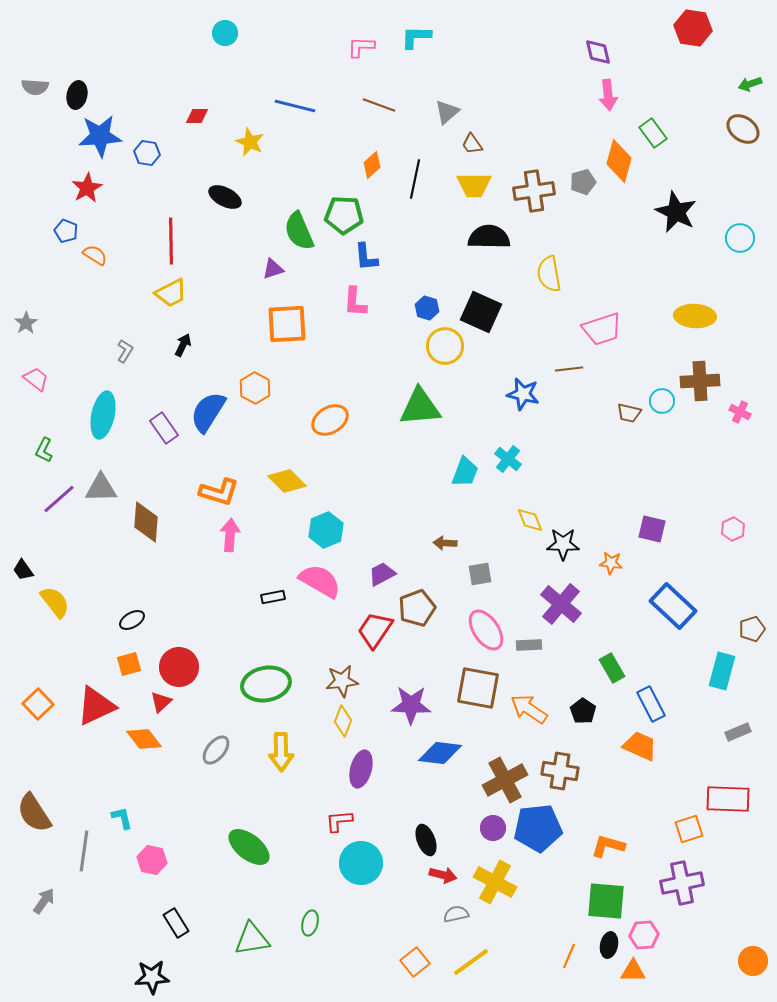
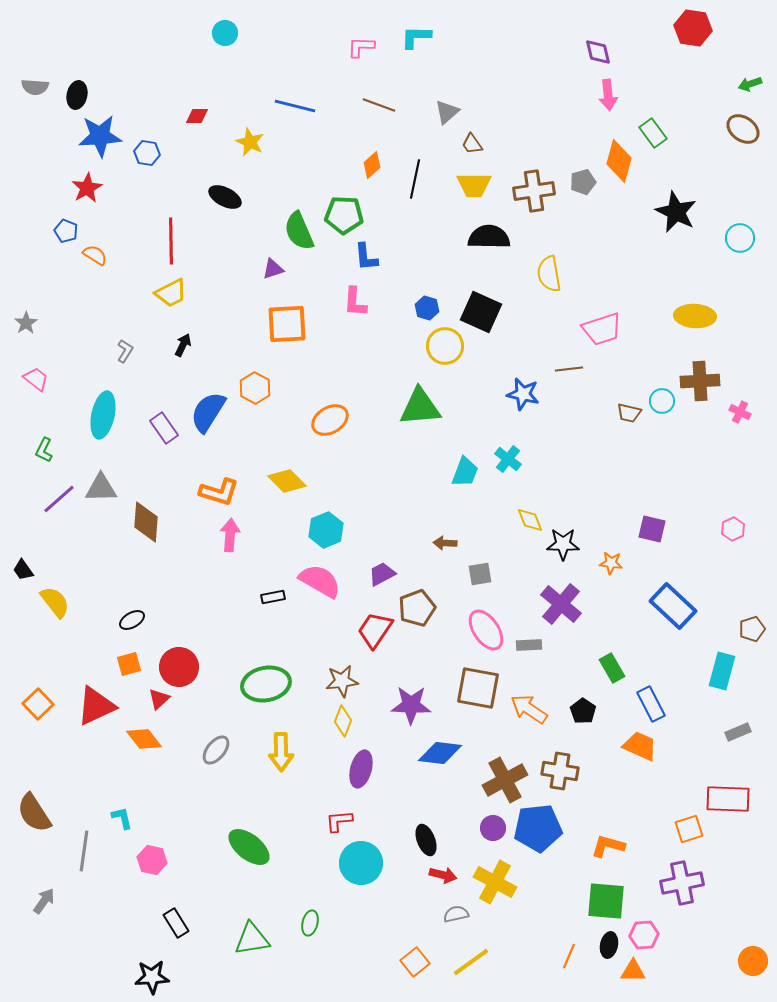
red triangle at (161, 702): moved 2 px left, 3 px up
